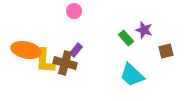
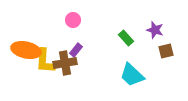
pink circle: moved 1 px left, 9 px down
purple star: moved 11 px right
brown cross: rotated 25 degrees counterclockwise
